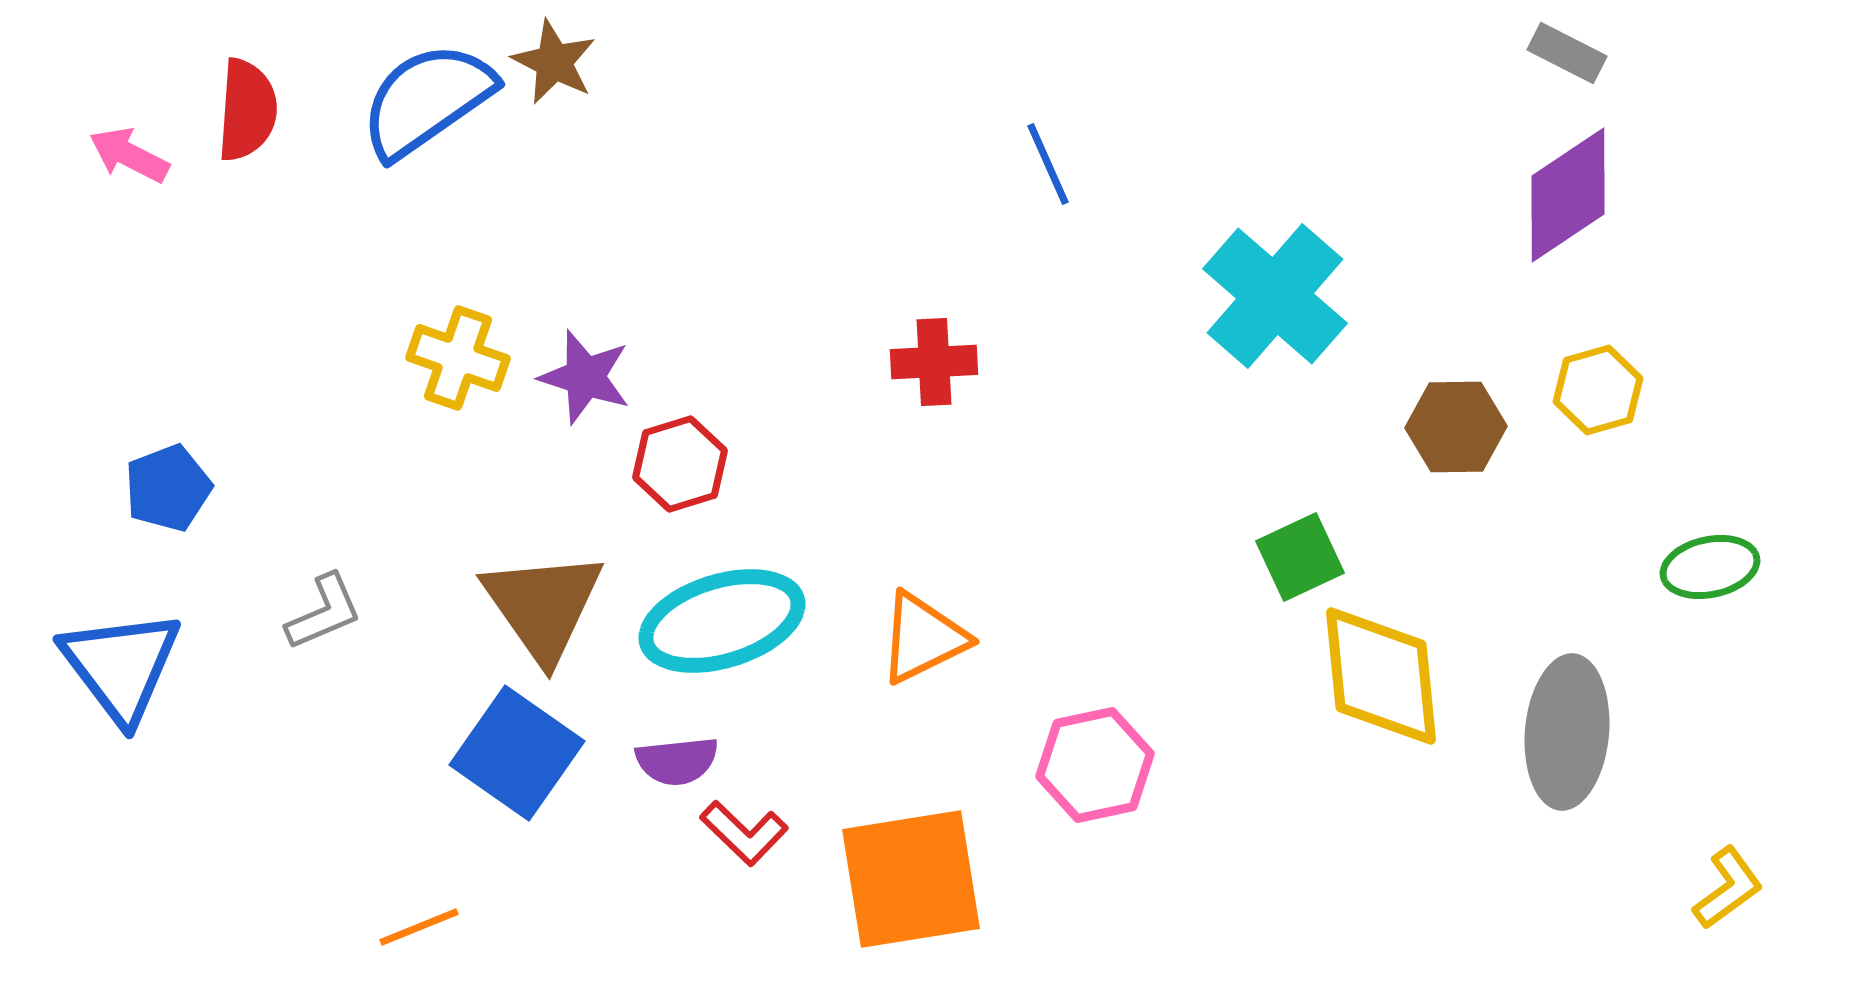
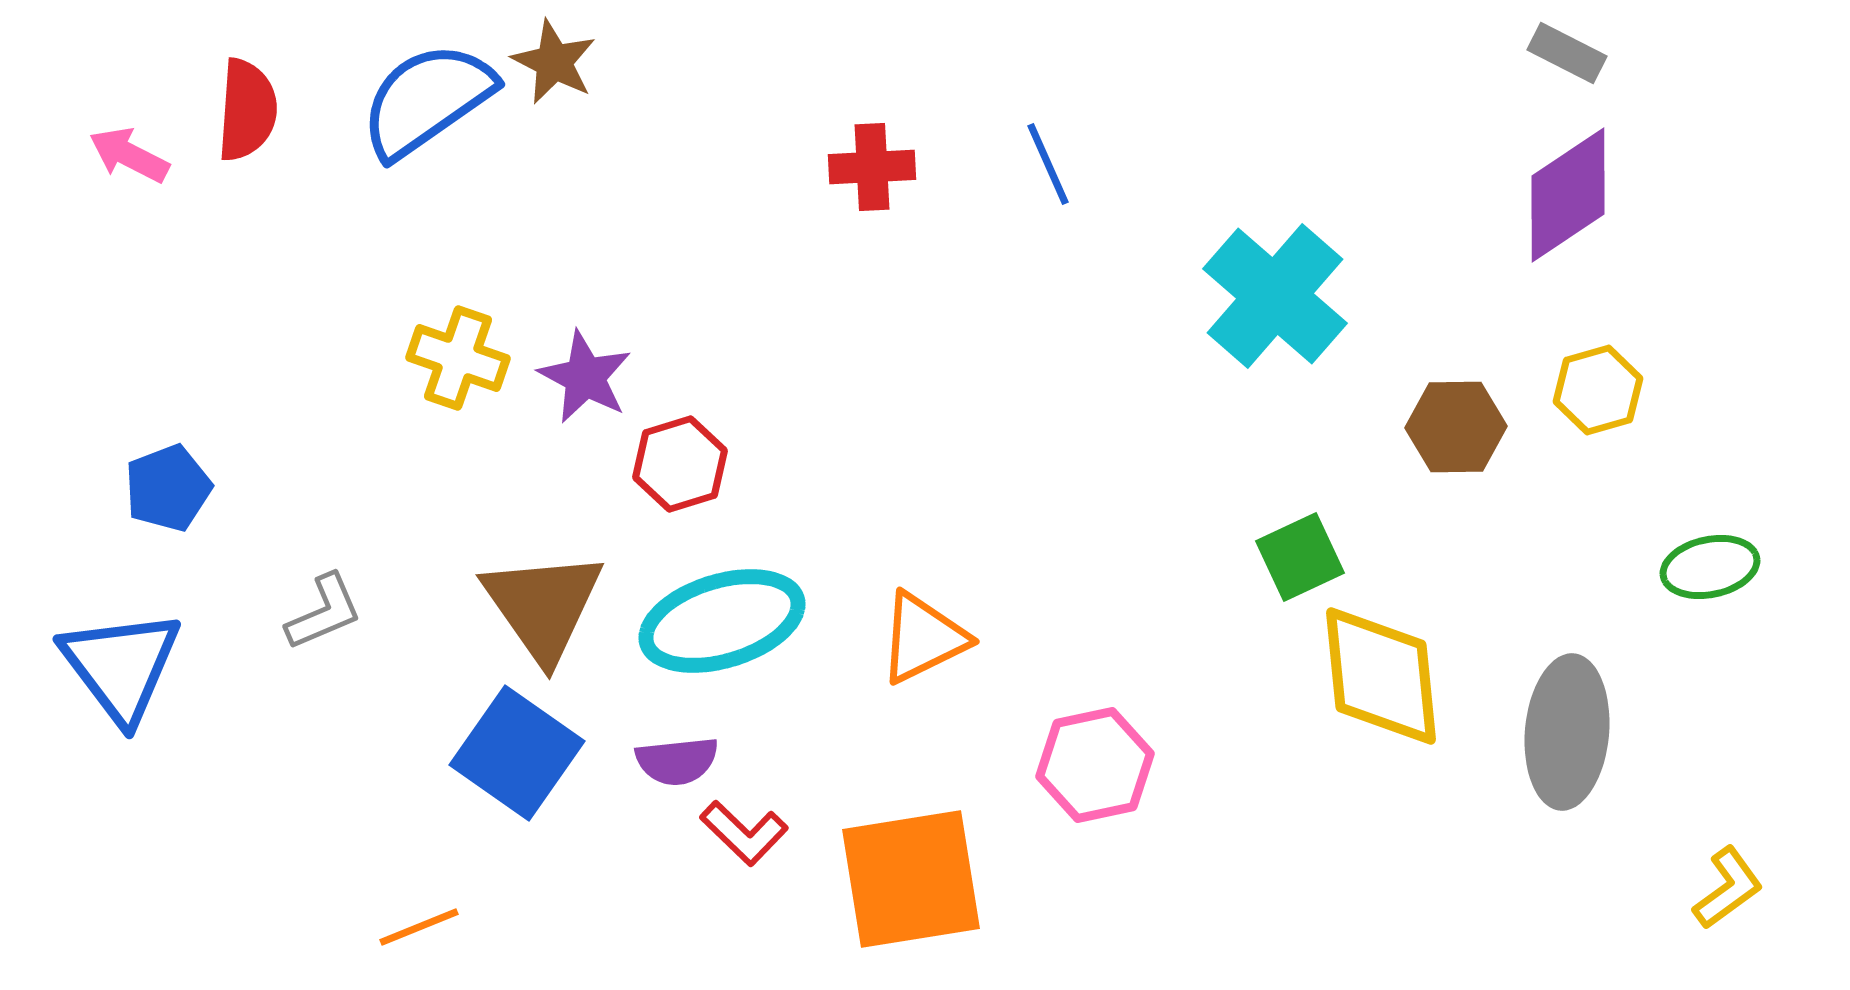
red cross: moved 62 px left, 195 px up
purple star: rotated 10 degrees clockwise
